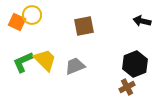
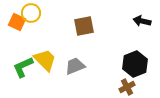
yellow circle: moved 1 px left, 2 px up
green L-shape: moved 5 px down
